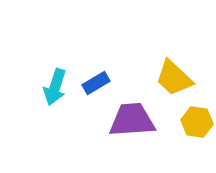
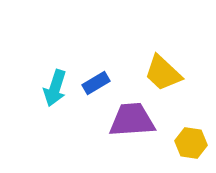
yellow trapezoid: moved 11 px left, 5 px up
cyan arrow: moved 1 px down
yellow hexagon: moved 6 px left, 21 px down
